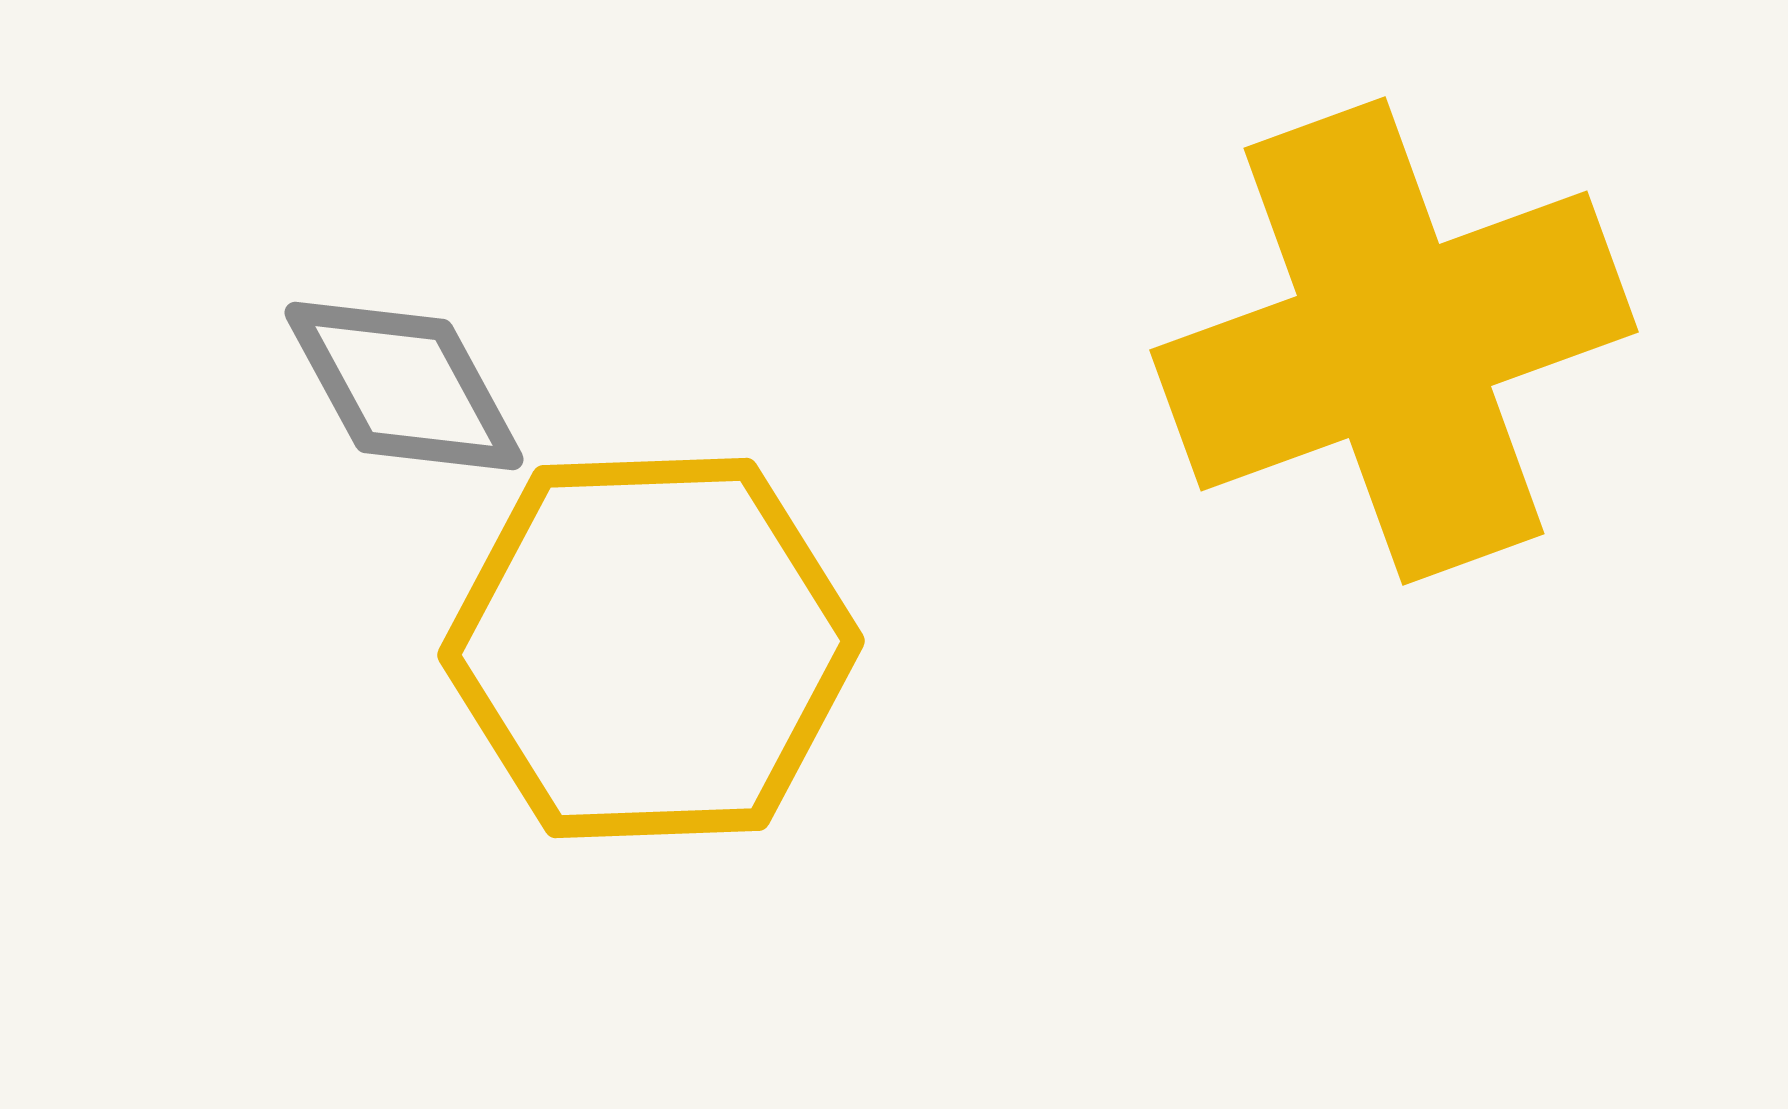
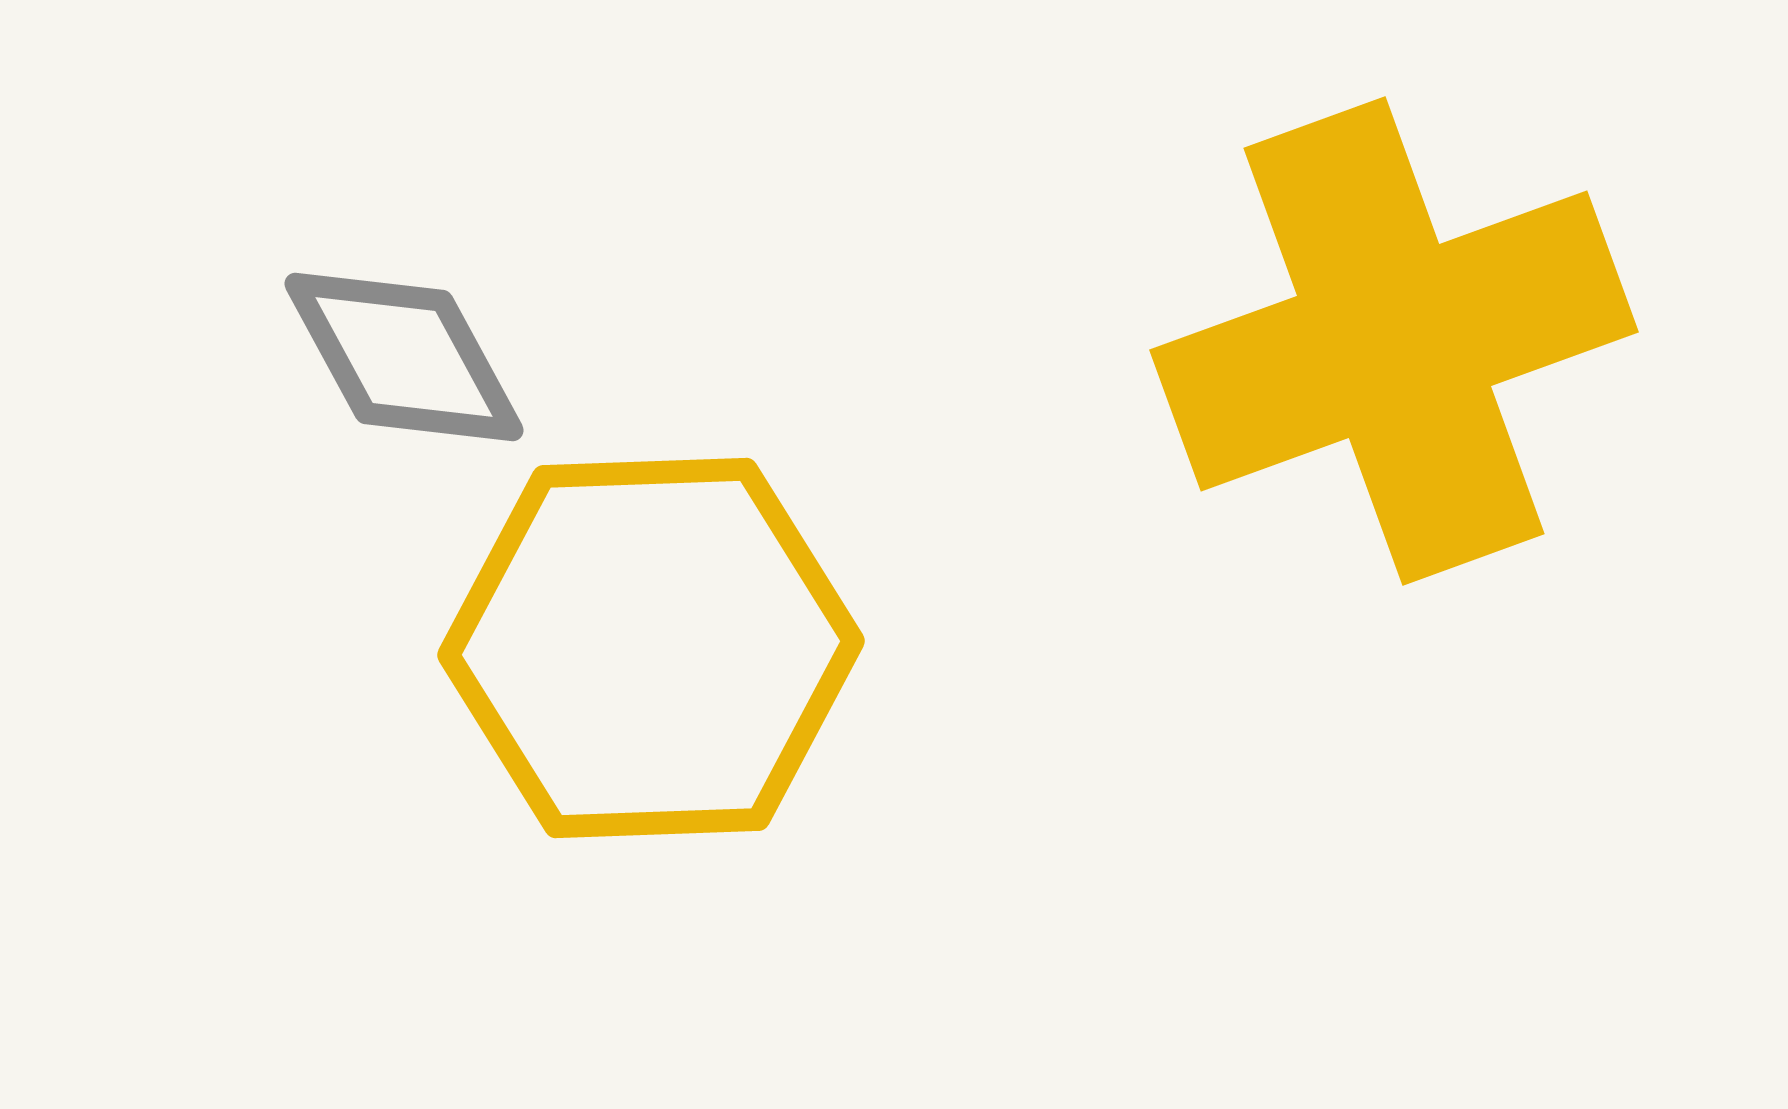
gray diamond: moved 29 px up
